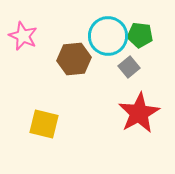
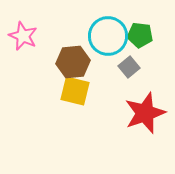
brown hexagon: moved 1 px left, 3 px down
red star: moved 6 px right; rotated 9 degrees clockwise
yellow square: moved 31 px right, 33 px up
